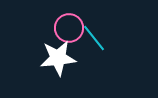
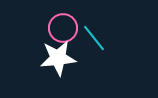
pink circle: moved 6 px left
